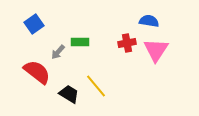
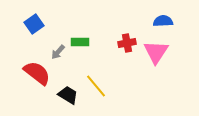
blue semicircle: moved 14 px right; rotated 12 degrees counterclockwise
pink triangle: moved 2 px down
red semicircle: moved 1 px down
black trapezoid: moved 1 px left, 1 px down
